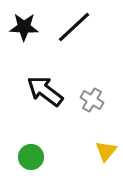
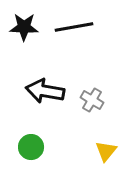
black line: rotated 33 degrees clockwise
black arrow: rotated 27 degrees counterclockwise
green circle: moved 10 px up
